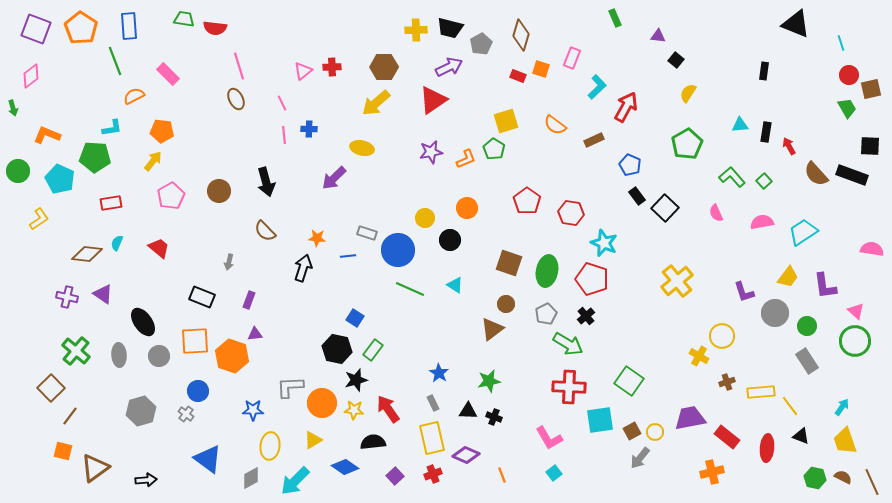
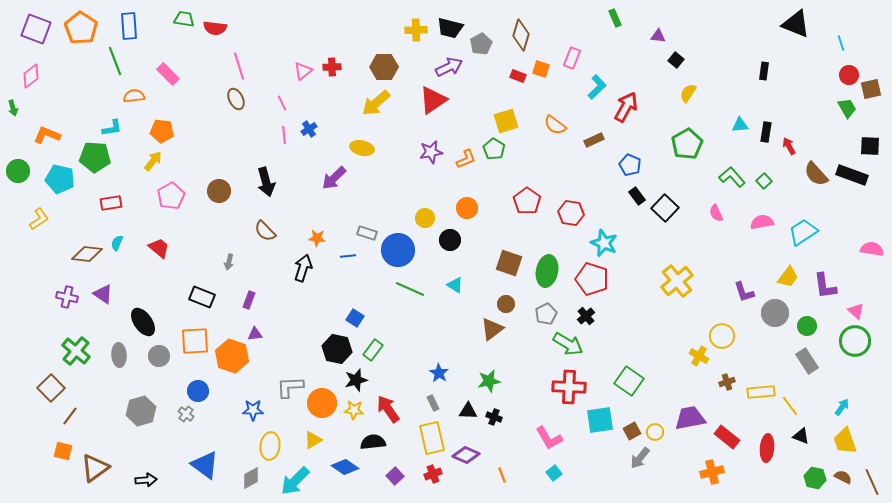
orange semicircle at (134, 96): rotated 20 degrees clockwise
blue cross at (309, 129): rotated 35 degrees counterclockwise
cyan pentagon at (60, 179): rotated 12 degrees counterclockwise
blue triangle at (208, 459): moved 3 px left, 6 px down
